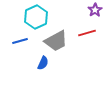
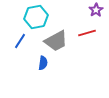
purple star: moved 1 px right
cyan hexagon: rotated 15 degrees clockwise
blue line: rotated 42 degrees counterclockwise
blue semicircle: rotated 16 degrees counterclockwise
